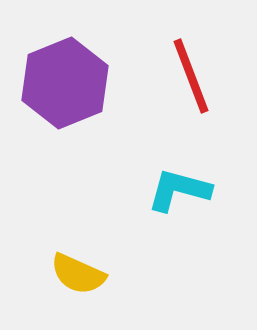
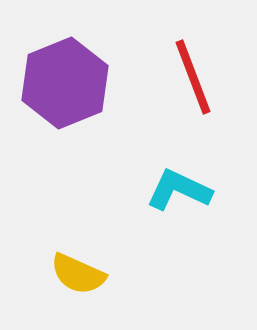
red line: moved 2 px right, 1 px down
cyan L-shape: rotated 10 degrees clockwise
